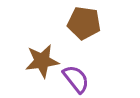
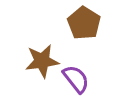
brown pentagon: rotated 24 degrees clockwise
